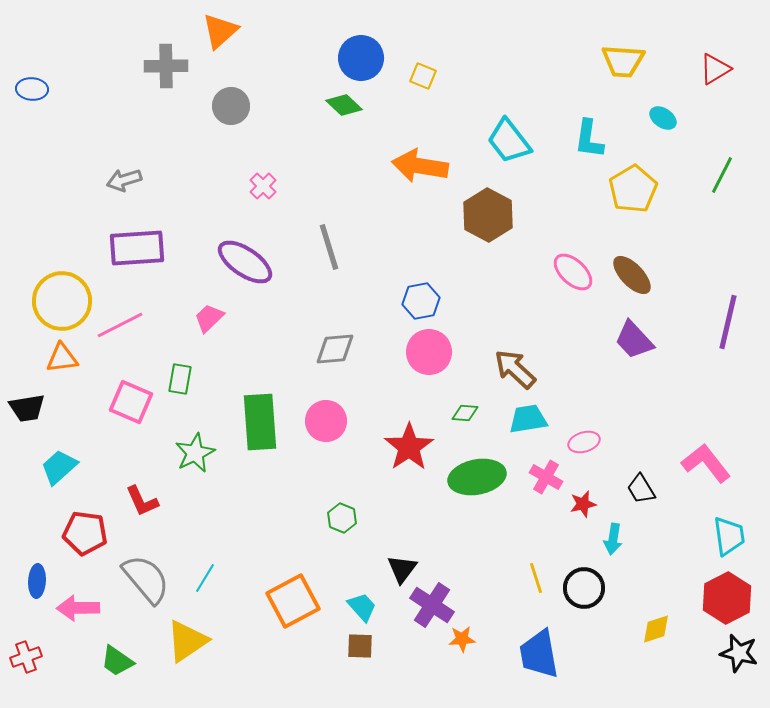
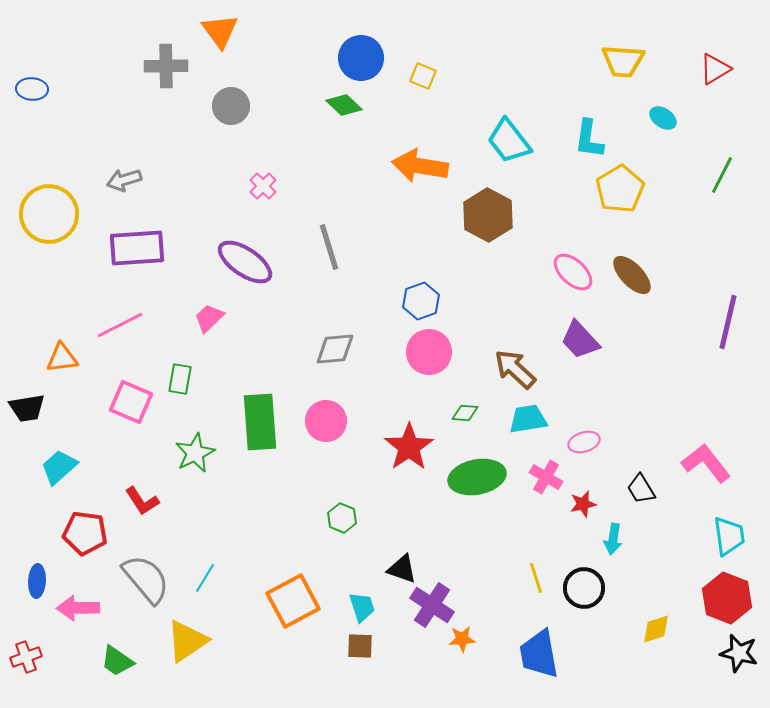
orange triangle at (220, 31): rotated 24 degrees counterclockwise
yellow pentagon at (633, 189): moved 13 px left
yellow circle at (62, 301): moved 13 px left, 87 px up
blue hexagon at (421, 301): rotated 9 degrees counterclockwise
purple trapezoid at (634, 340): moved 54 px left
red L-shape at (142, 501): rotated 9 degrees counterclockwise
black triangle at (402, 569): rotated 48 degrees counterclockwise
red hexagon at (727, 598): rotated 12 degrees counterclockwise
cyan trapezoid at (362, 607): rotated 24 degrees clockwise
